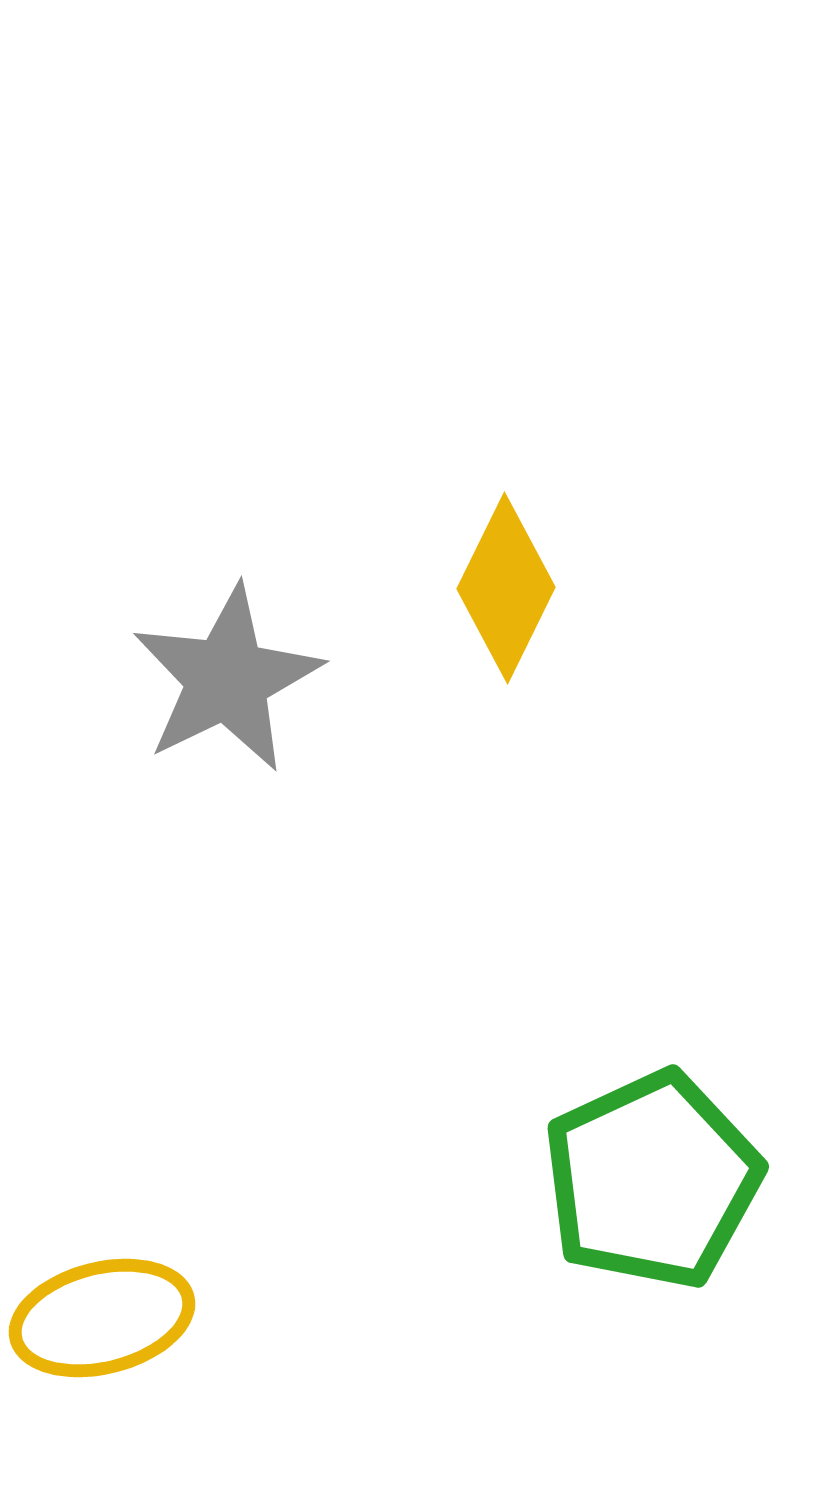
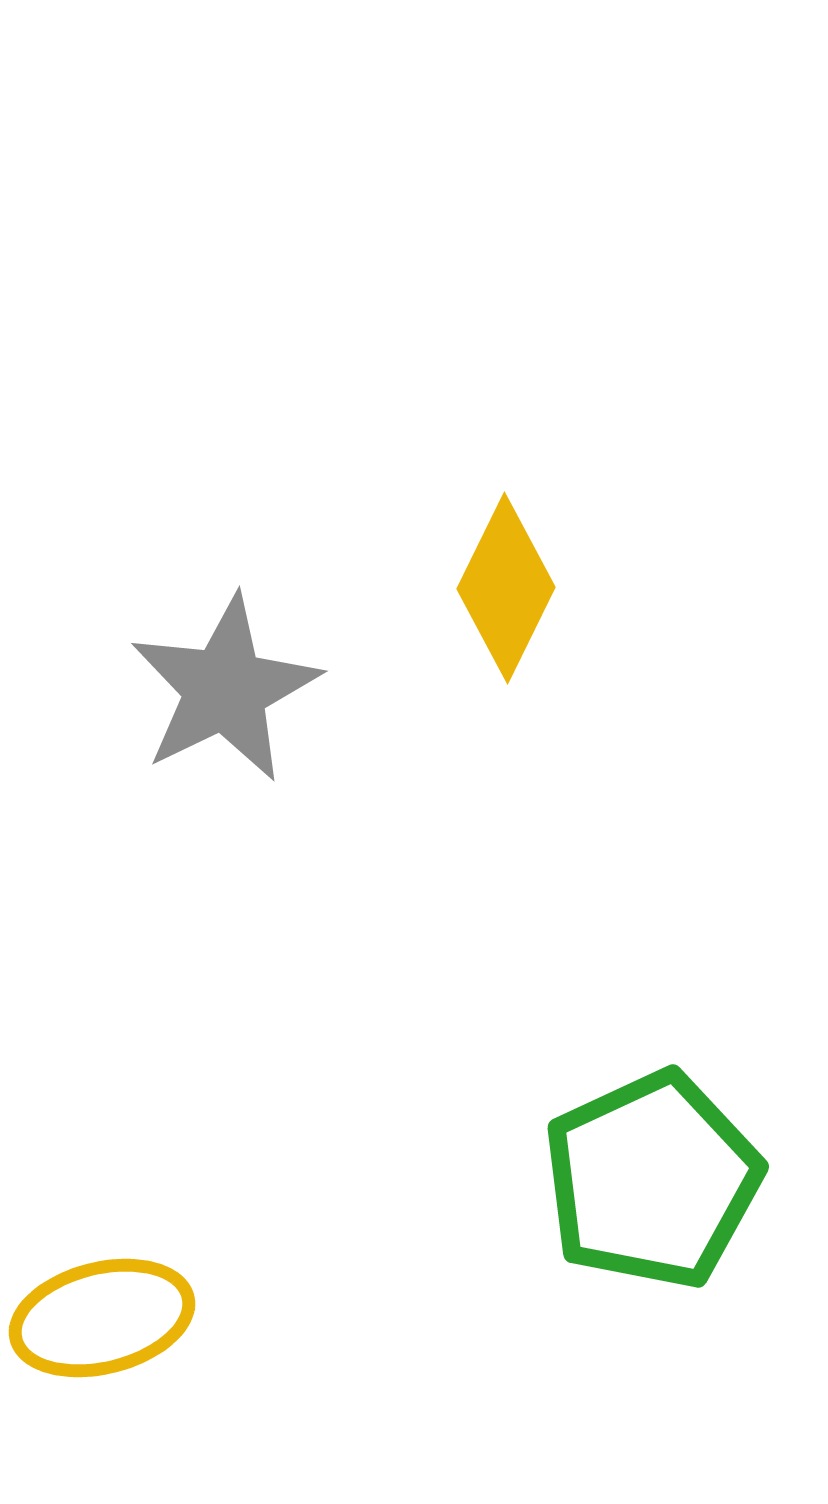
gray star: moved 2 px left, 10 px down
